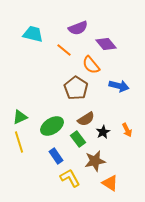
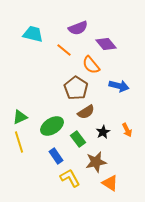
brown semicircle: moved 7 px up
brown star: moved 1 px right, 1 px down
